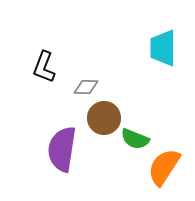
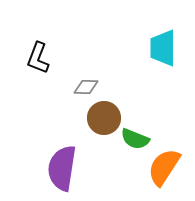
black L-shape: moved 6 px left, 9 px up
purple semicircle: moved 19 px down
